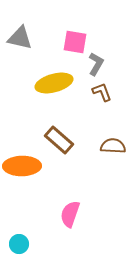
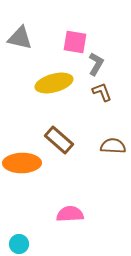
orange ellipse: moved 3 px up
pink semicircle: rotated 68 degrees clockwise
